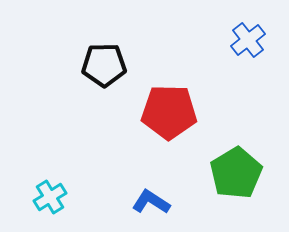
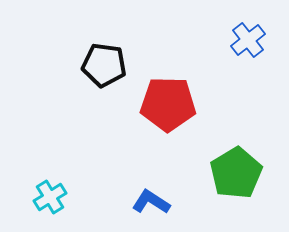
black pentagon: rotated 9 degrees clockwise
red pentagon: moved 1 px left, 8 px up
